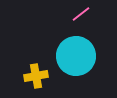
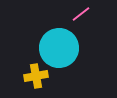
cyan circle: moved 17 px left, 8 px up
